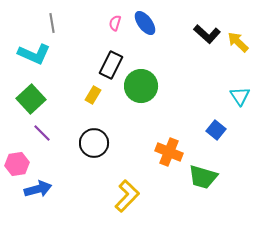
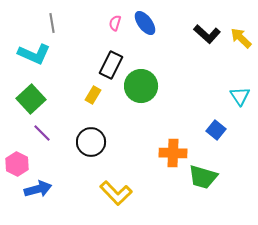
yellow arrow: moved 3 px right, 4 px up
black circle: moved 3 px left, 1 px up
orange cross: moved 4 px right, 1 px down; rotated 20 degrees counterclockwise
pink hexagon: rotated 25 degrees counterclockwise
yellow L-shape: moved 11 px left, 3 px up; rotated 92 degrees clockwise
